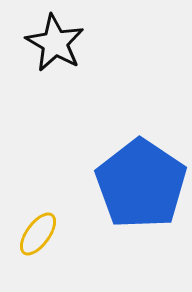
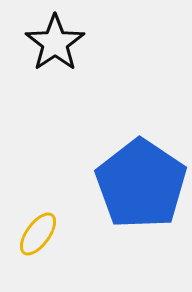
black star: rotated 8 degrees clockwise
